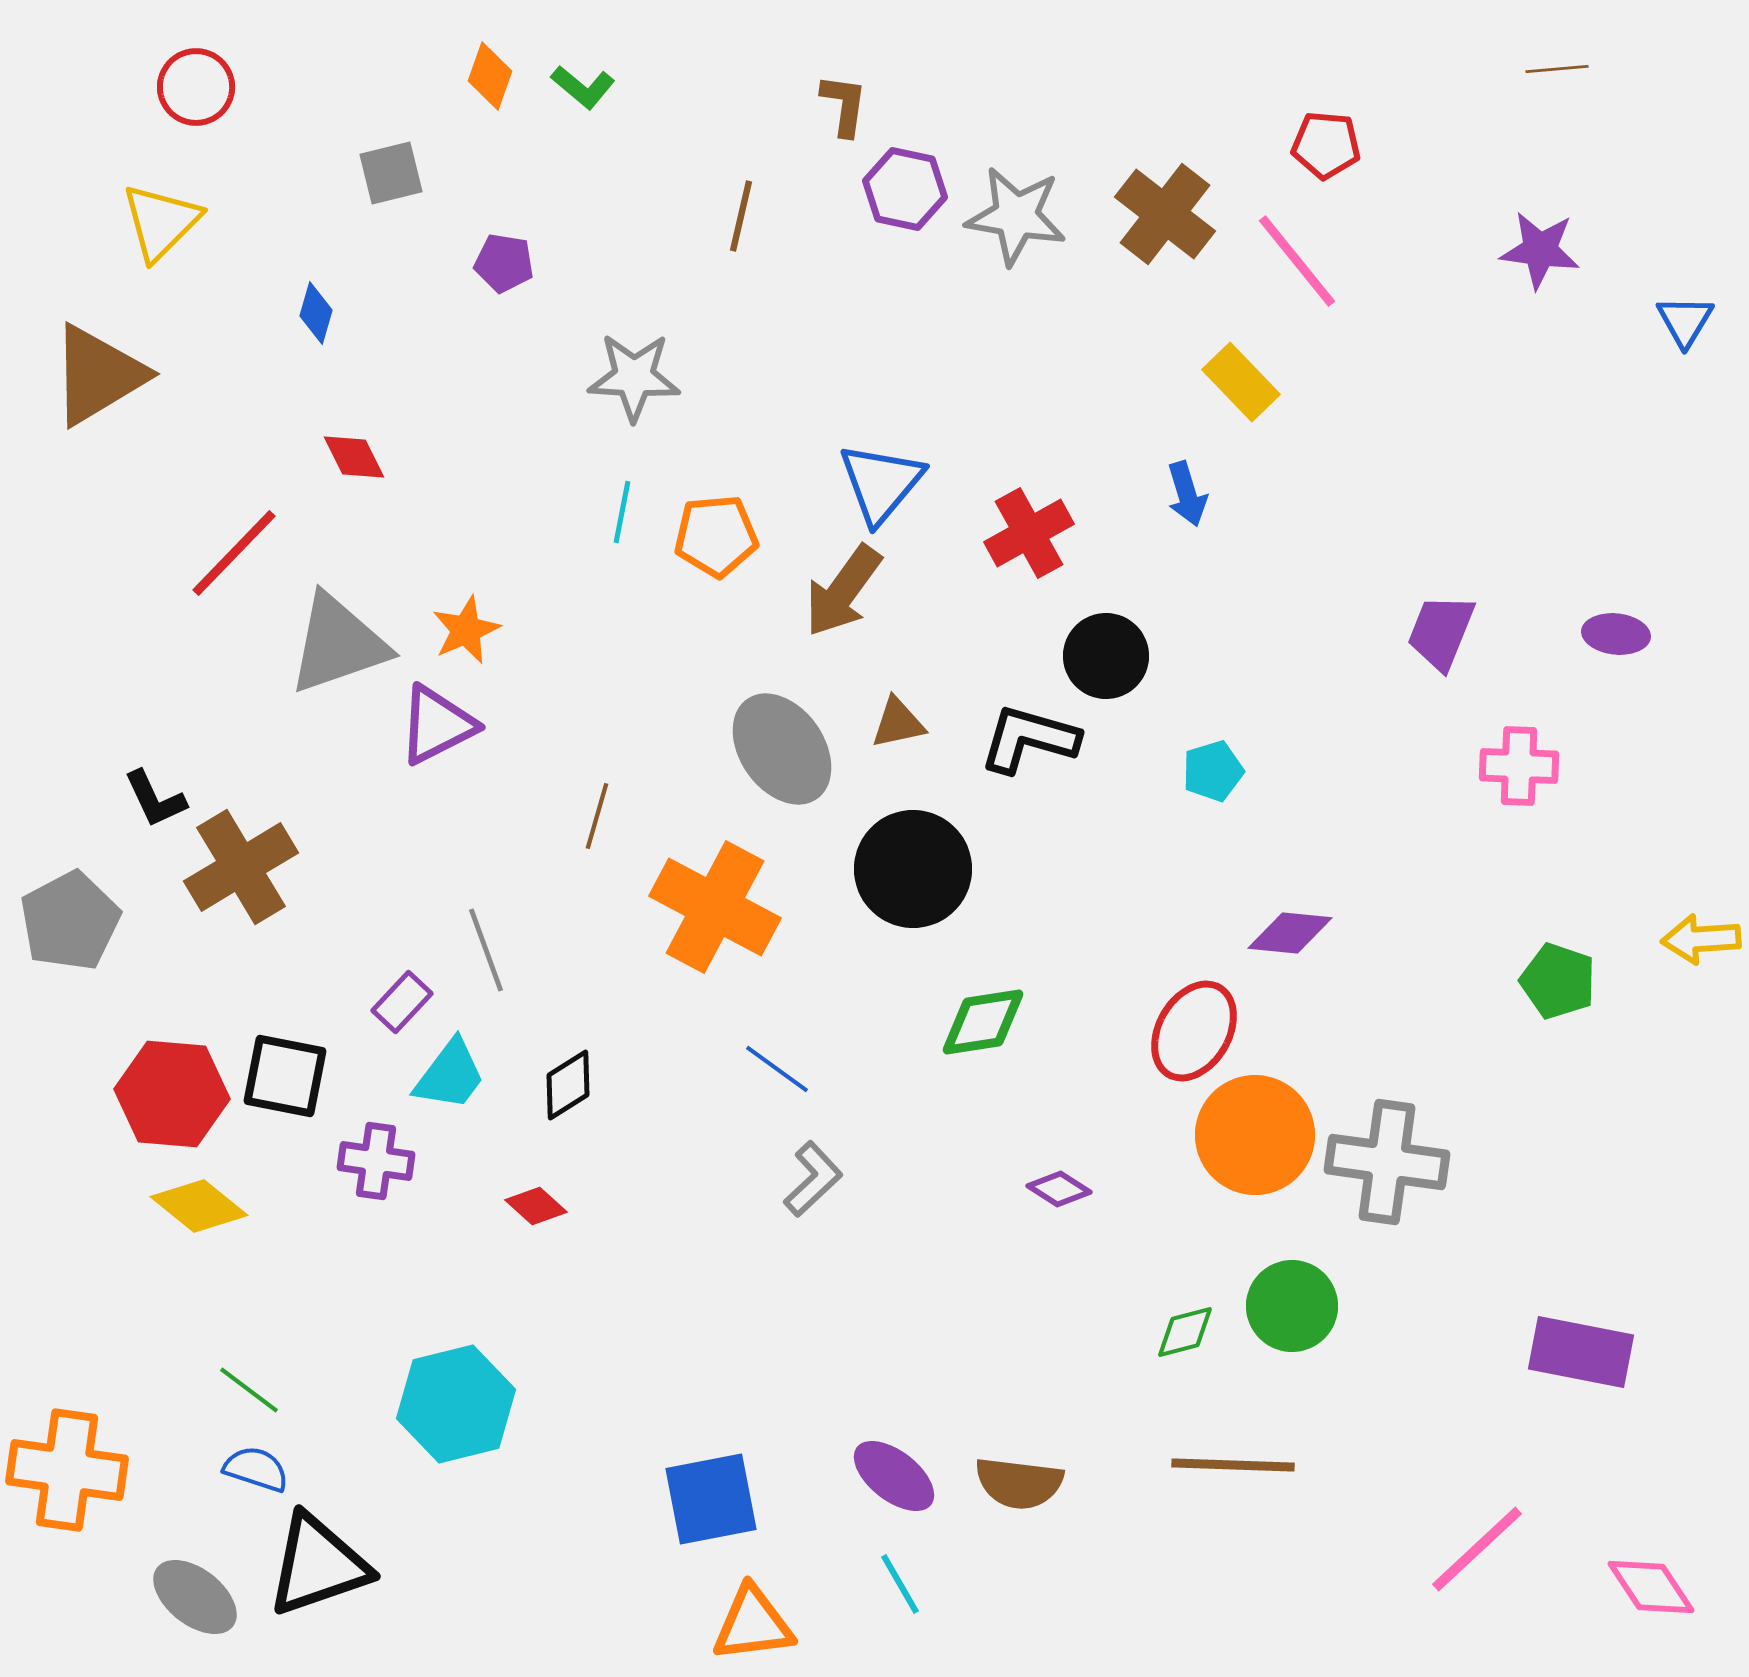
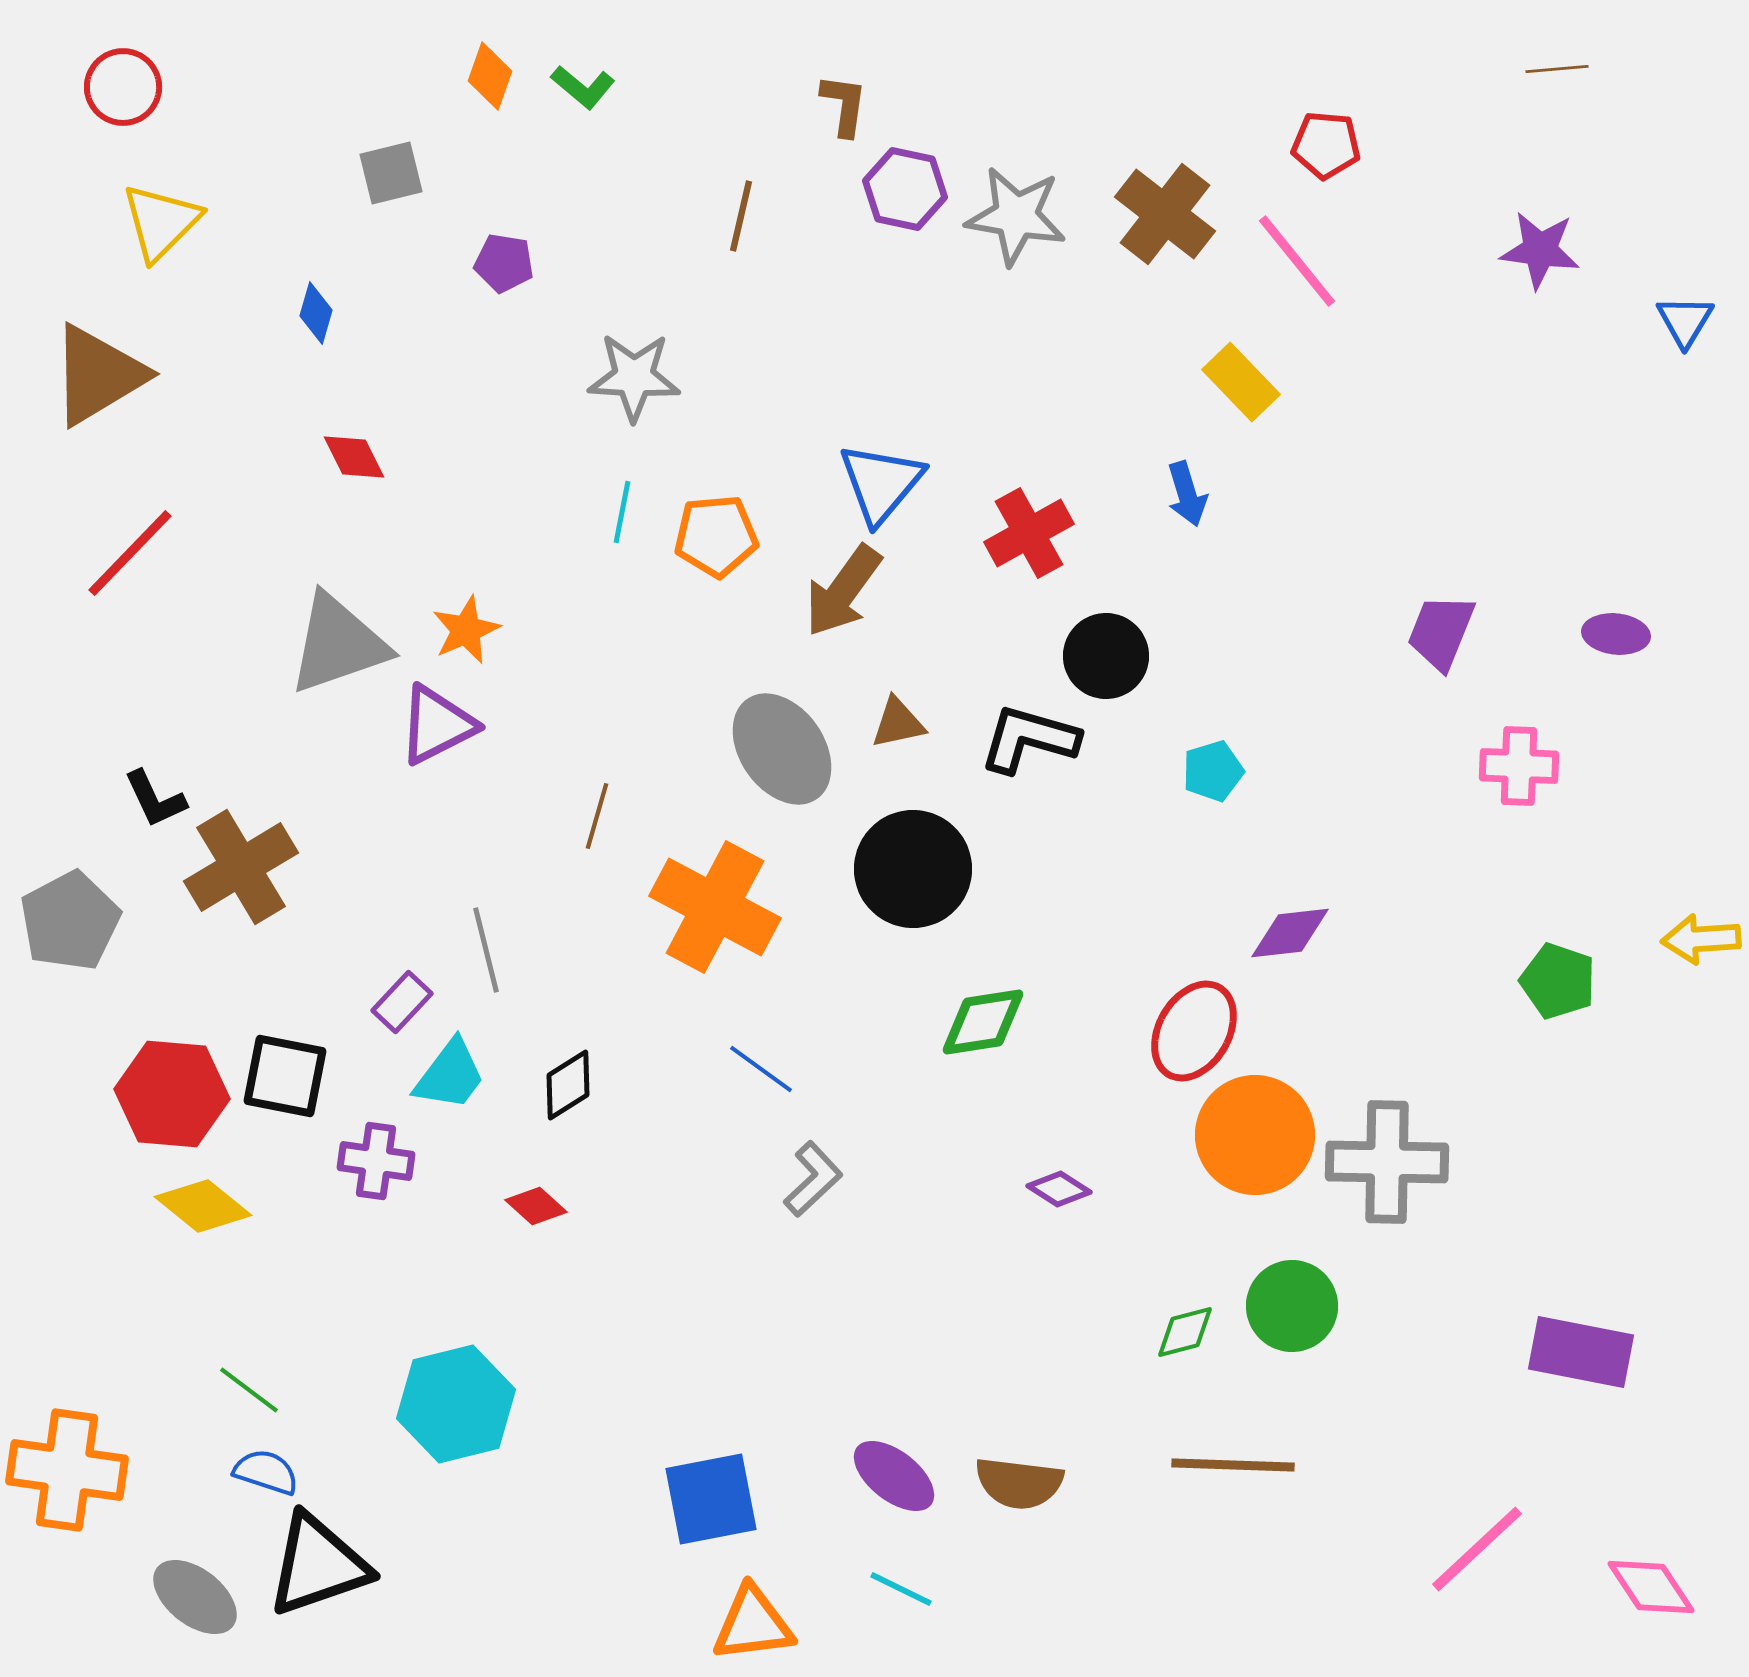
red circle at (196, 87): moved 73 px left
red line at (234, 553): moved 104 px left
purple diamond at (1290, 933): rotated 12 degrees counterclockwise
gray line at (486, 950): rotated 6 degrees clockwise
blue line at (777, 1069): moved 16 px left
gray cross at (1387, 1162): rotated 7 degrees counterclockwise
yellow diamond at (199, 1206): moved 4 px right
blue semicircle at (256, 1469): moved 10 px right, 3 px down
cyan line at (900, 1584): moved 1 px right, 5 px down; rotated 34 degrees counterclockwise
